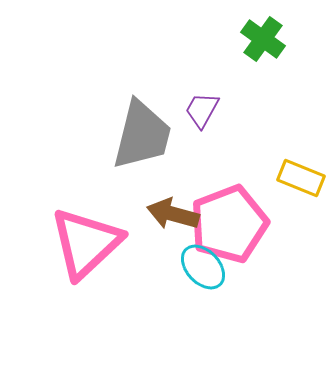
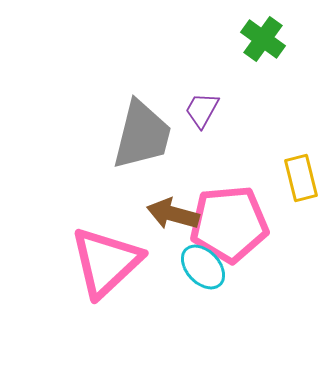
yellow rectangle: rotated 54 degrees clockwise
pink pentagon: rotated 16 degrees clockwise
pink triangle: moved 20 px right, 19 px down
